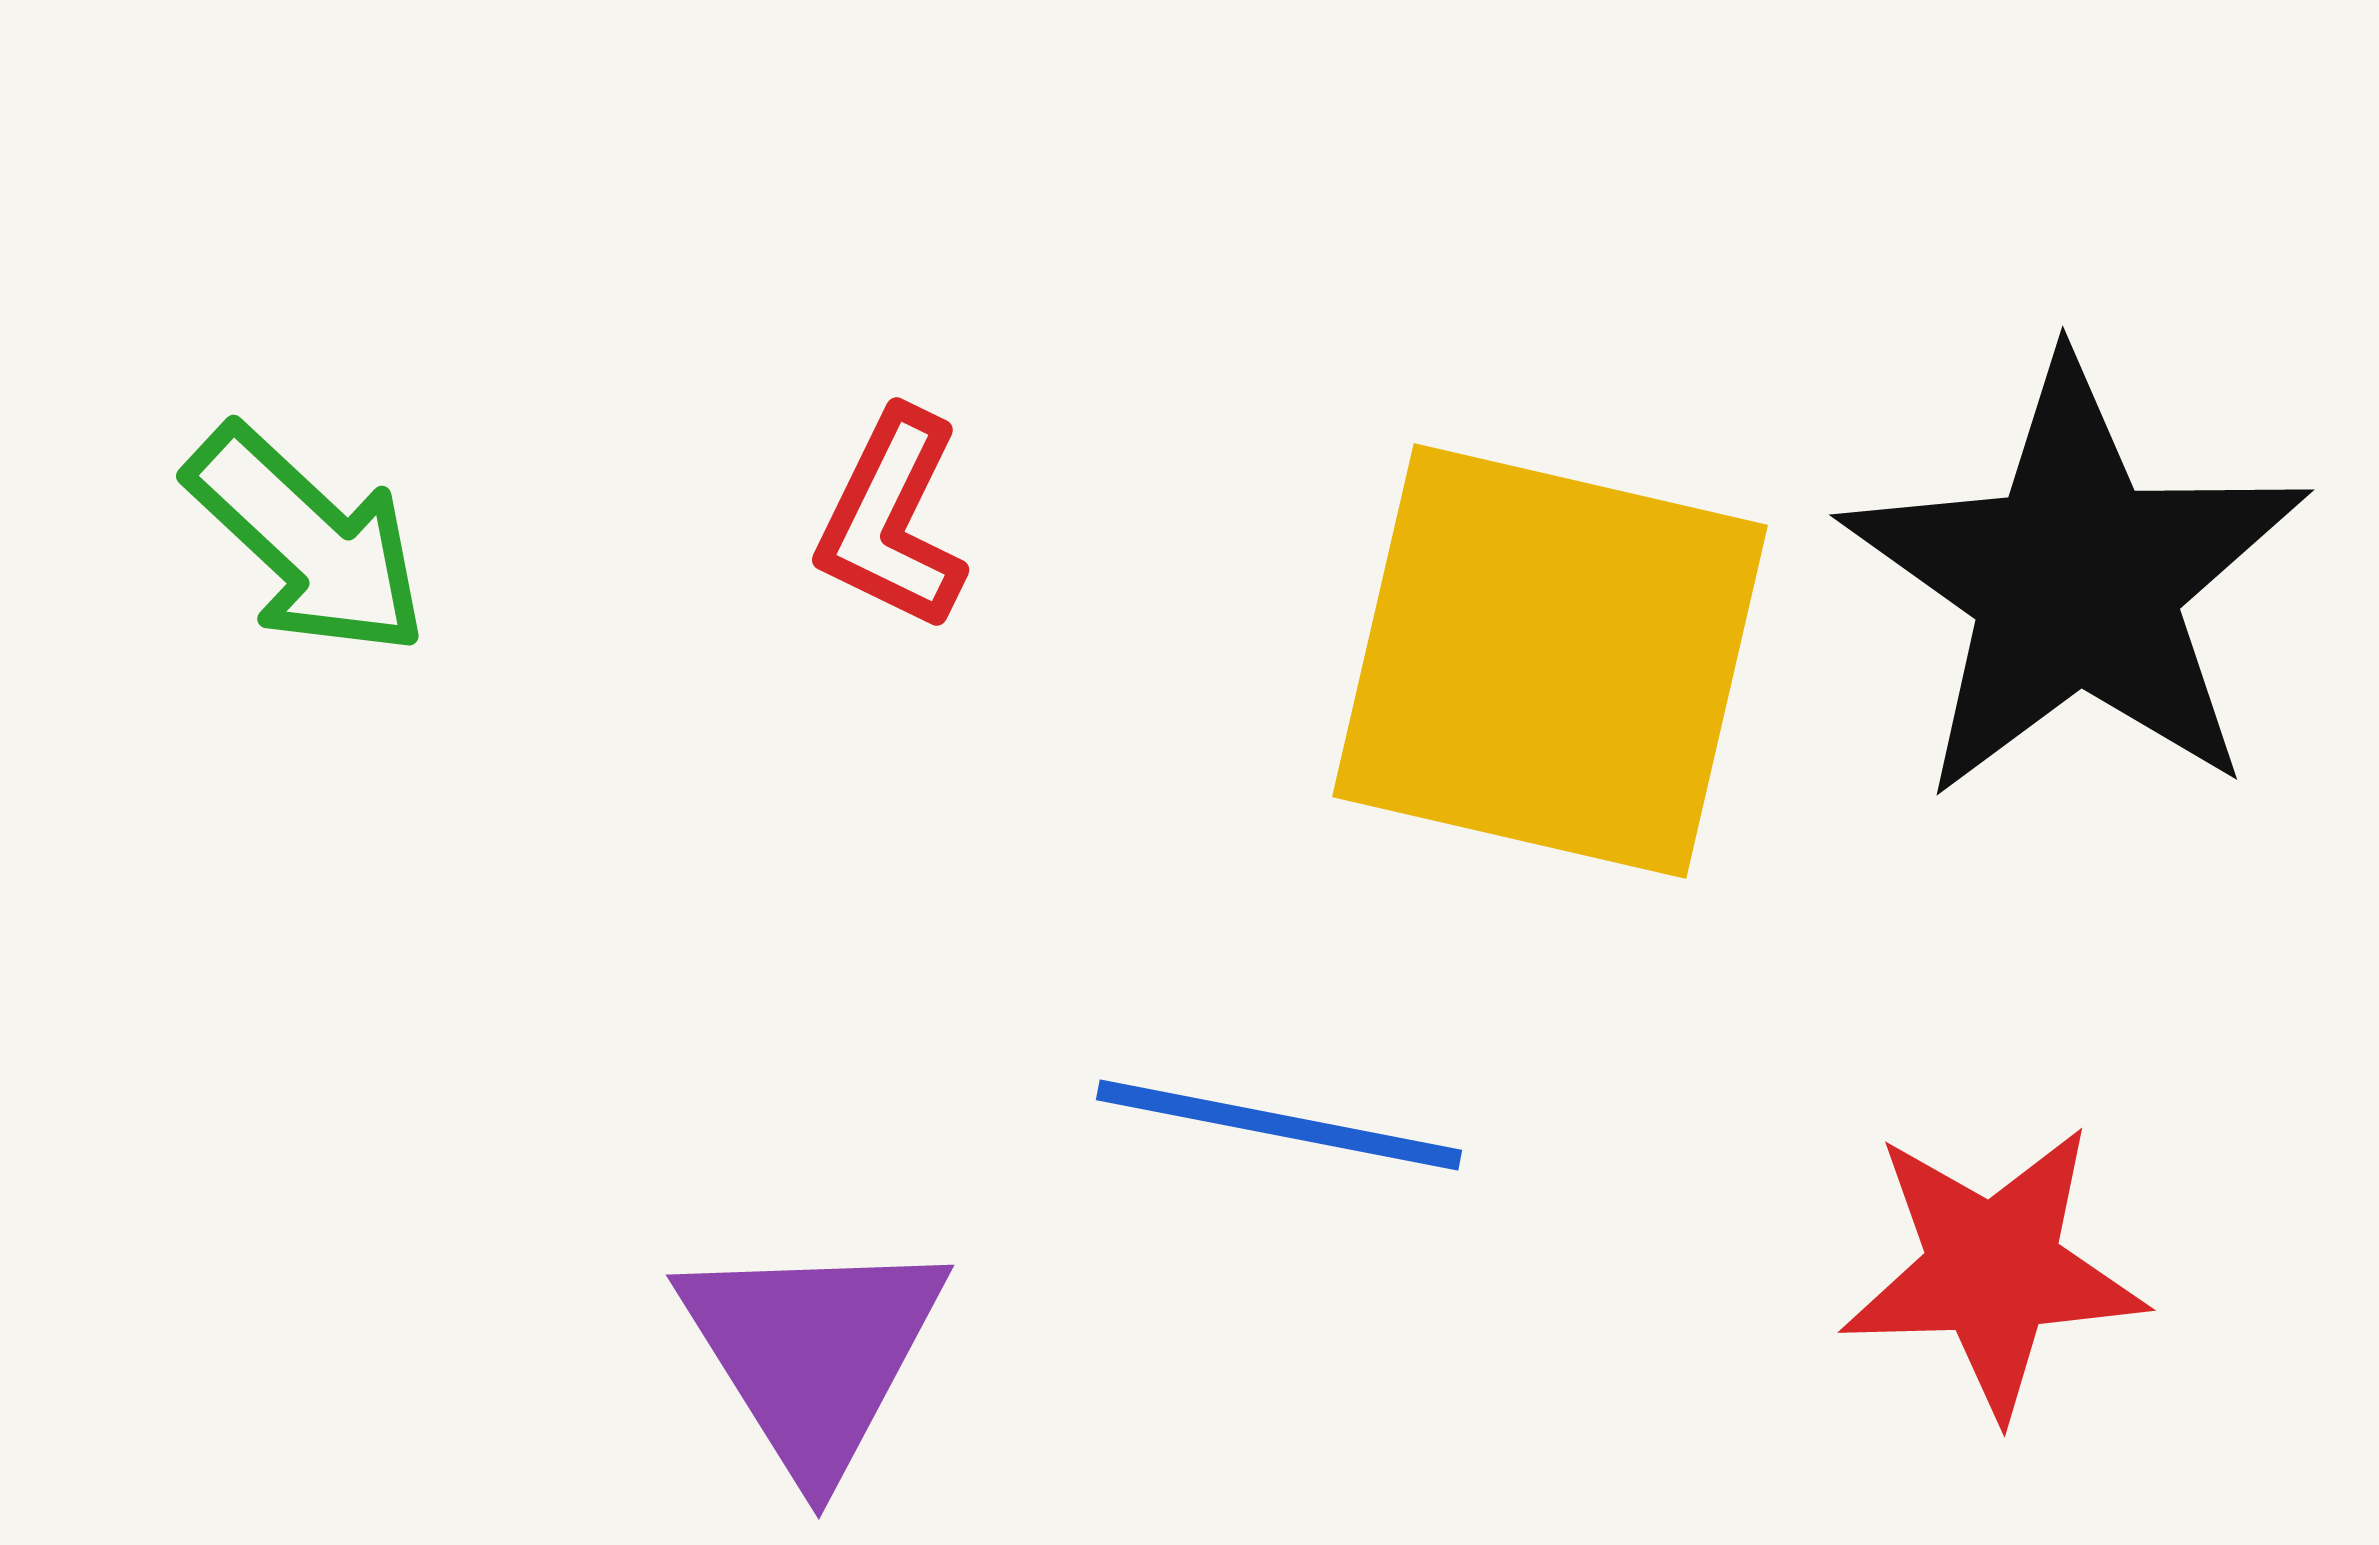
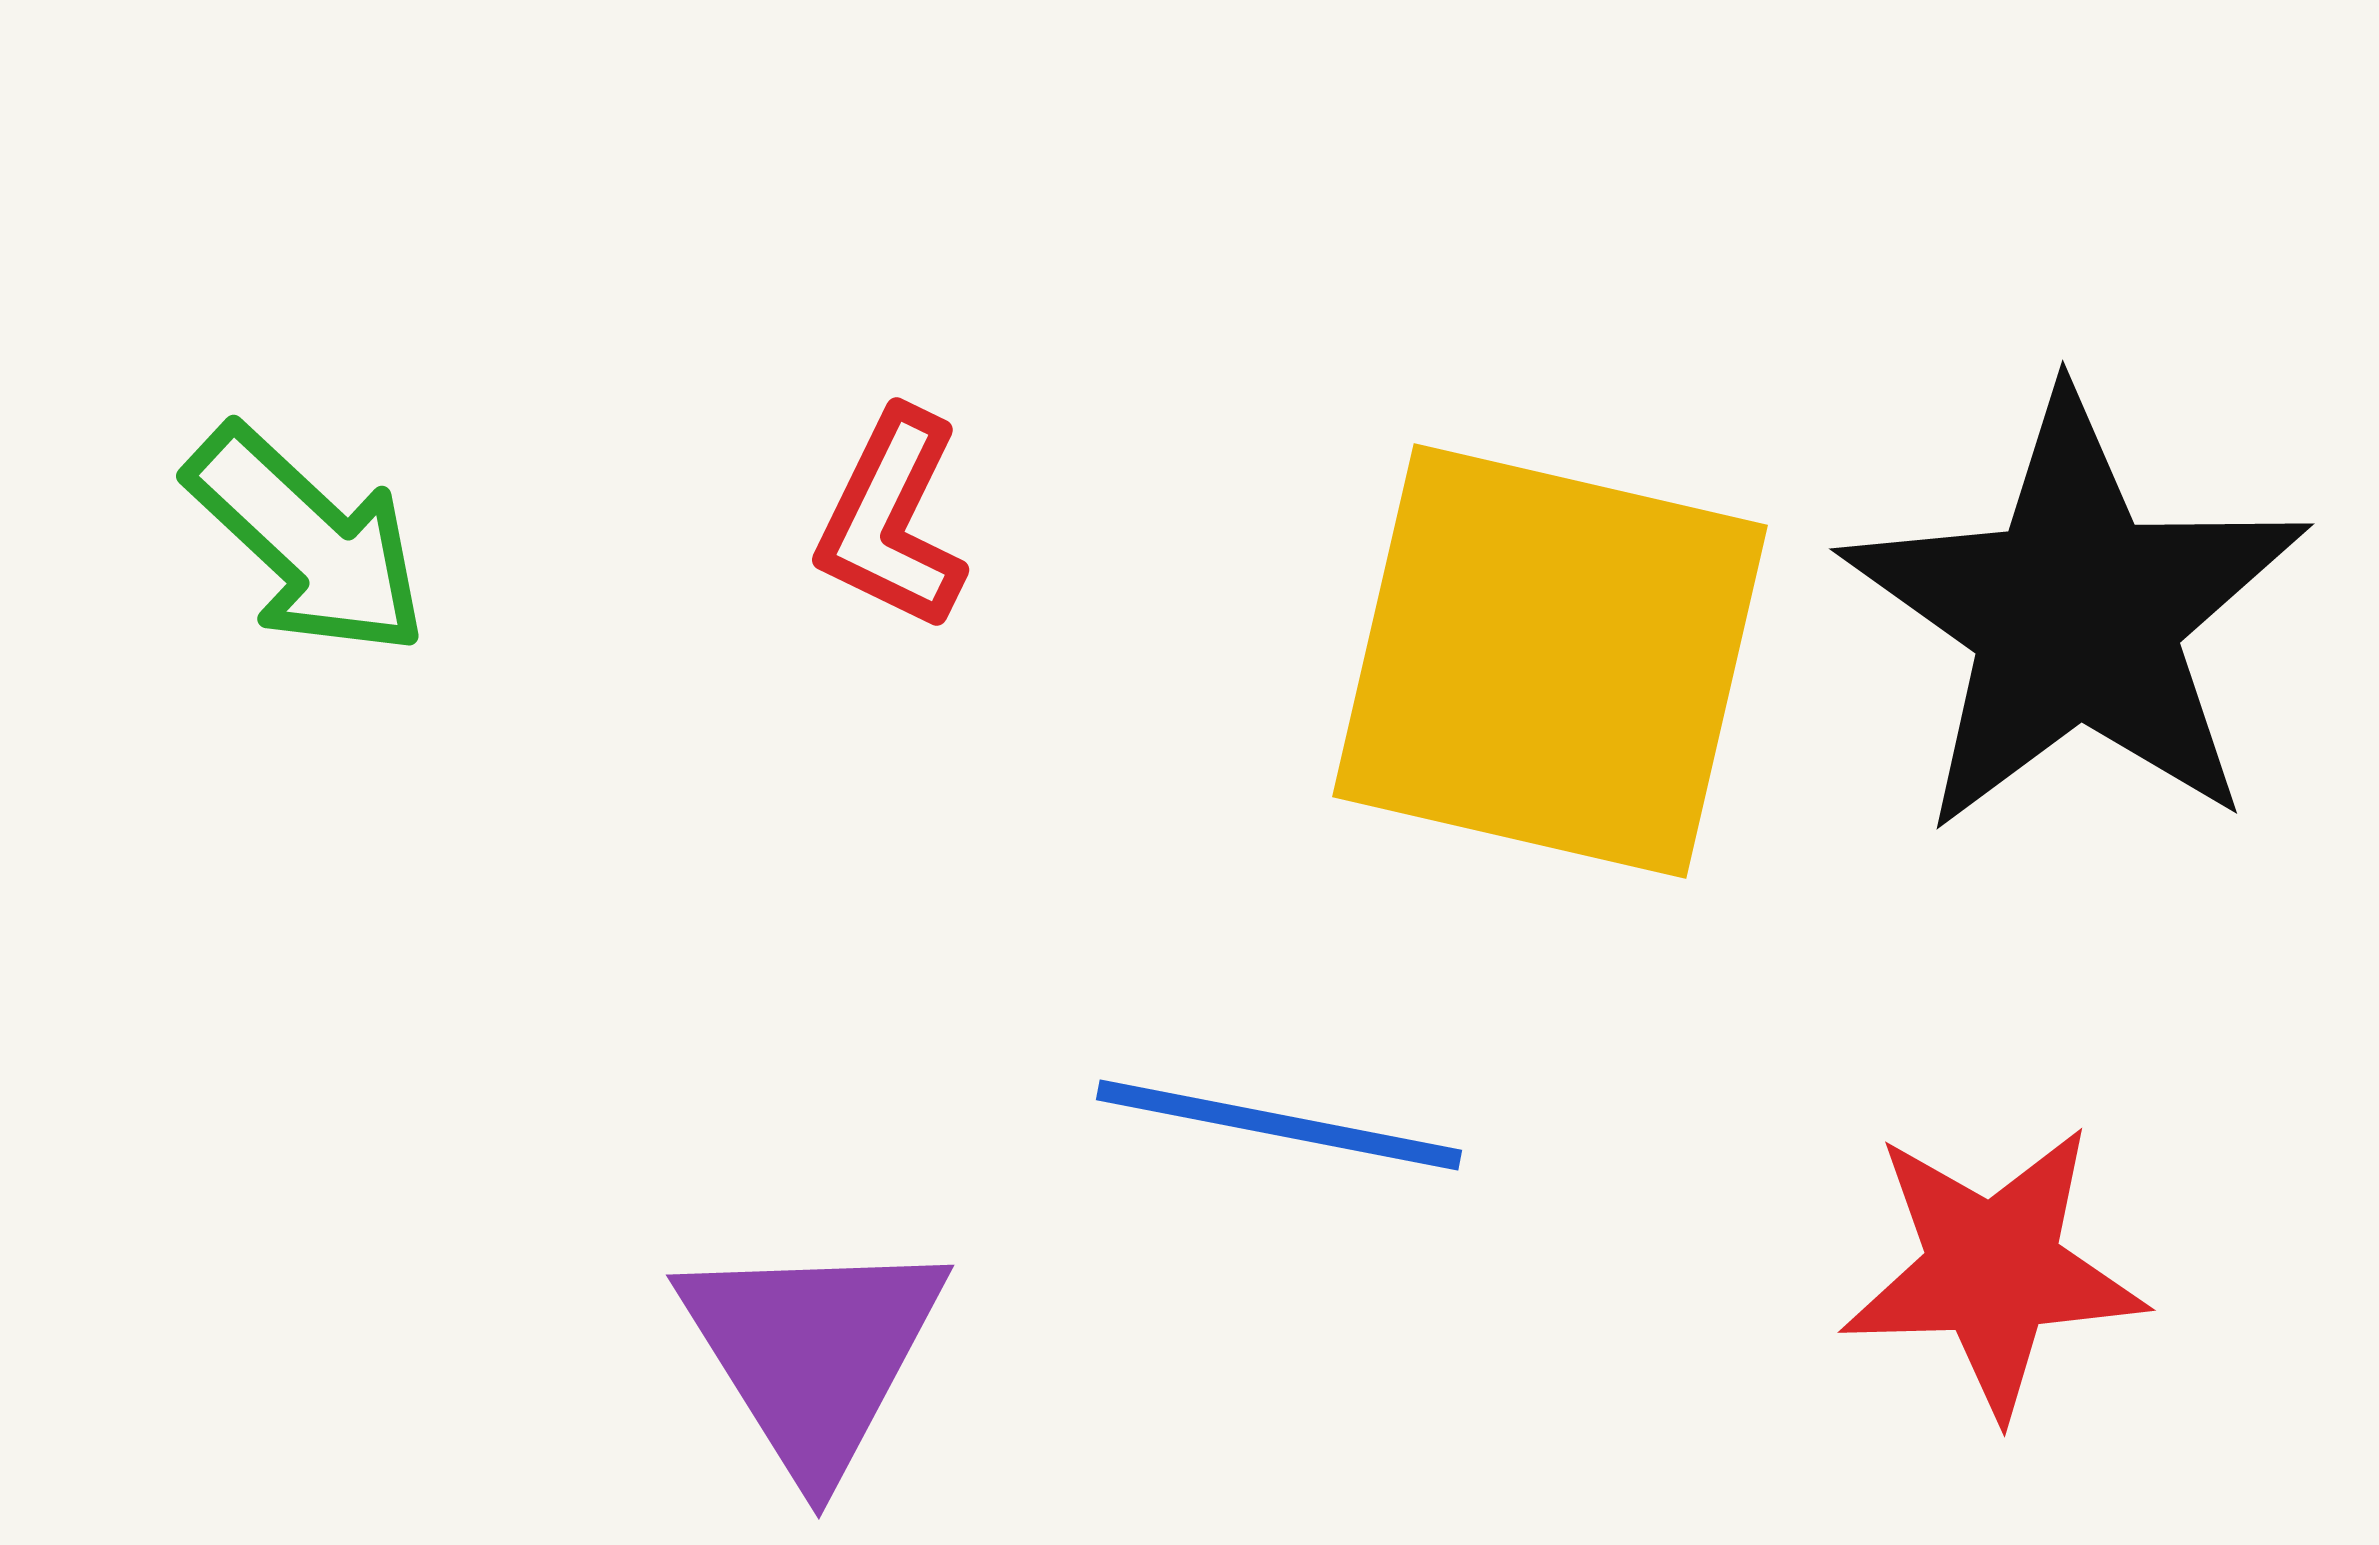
black star: moved 34 px down
